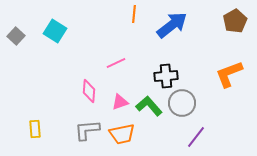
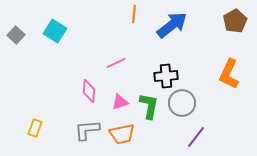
gray square: moved 1 px up
orange L-shape: rotated 44 degrees counterclockwise
green L-shape: rotated 52 degrees clockwise
yellow rectangle: moved 1 px up; rotated 24 degrees clockwise
